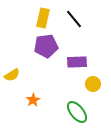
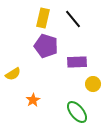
black line: moved 1 px left
purple pentagon: rotated 25 degrees clockwise
yellow semicircle: moved 1 px right, 1 px up
